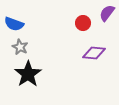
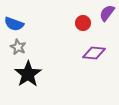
gray star: moved 2 px left
